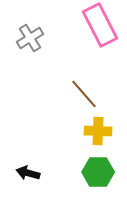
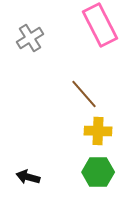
black arrow: moved 4 px down
